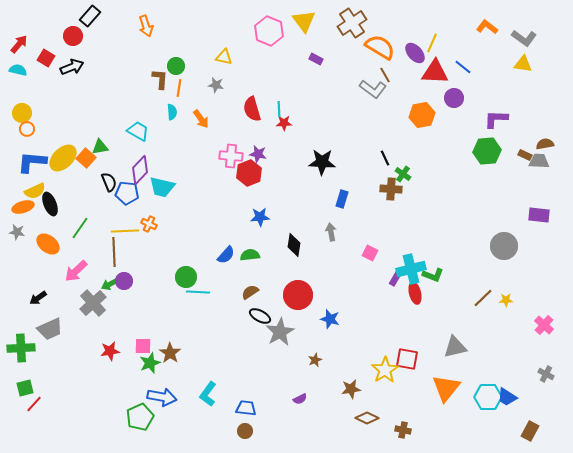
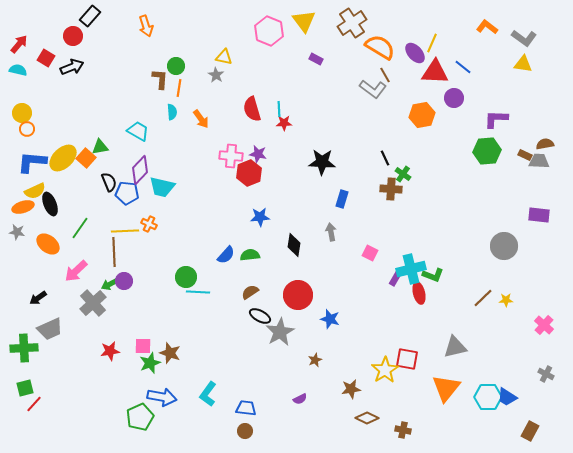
gray star at (216, 85): moved 10 px up; rotated 21 degrees clockwise
red ellipse at (415, 293): moved 4 px right
green cross at (21, 348): moved 3 px right
brown star at (170, 353): rotated 15 degrees counterclockwise
